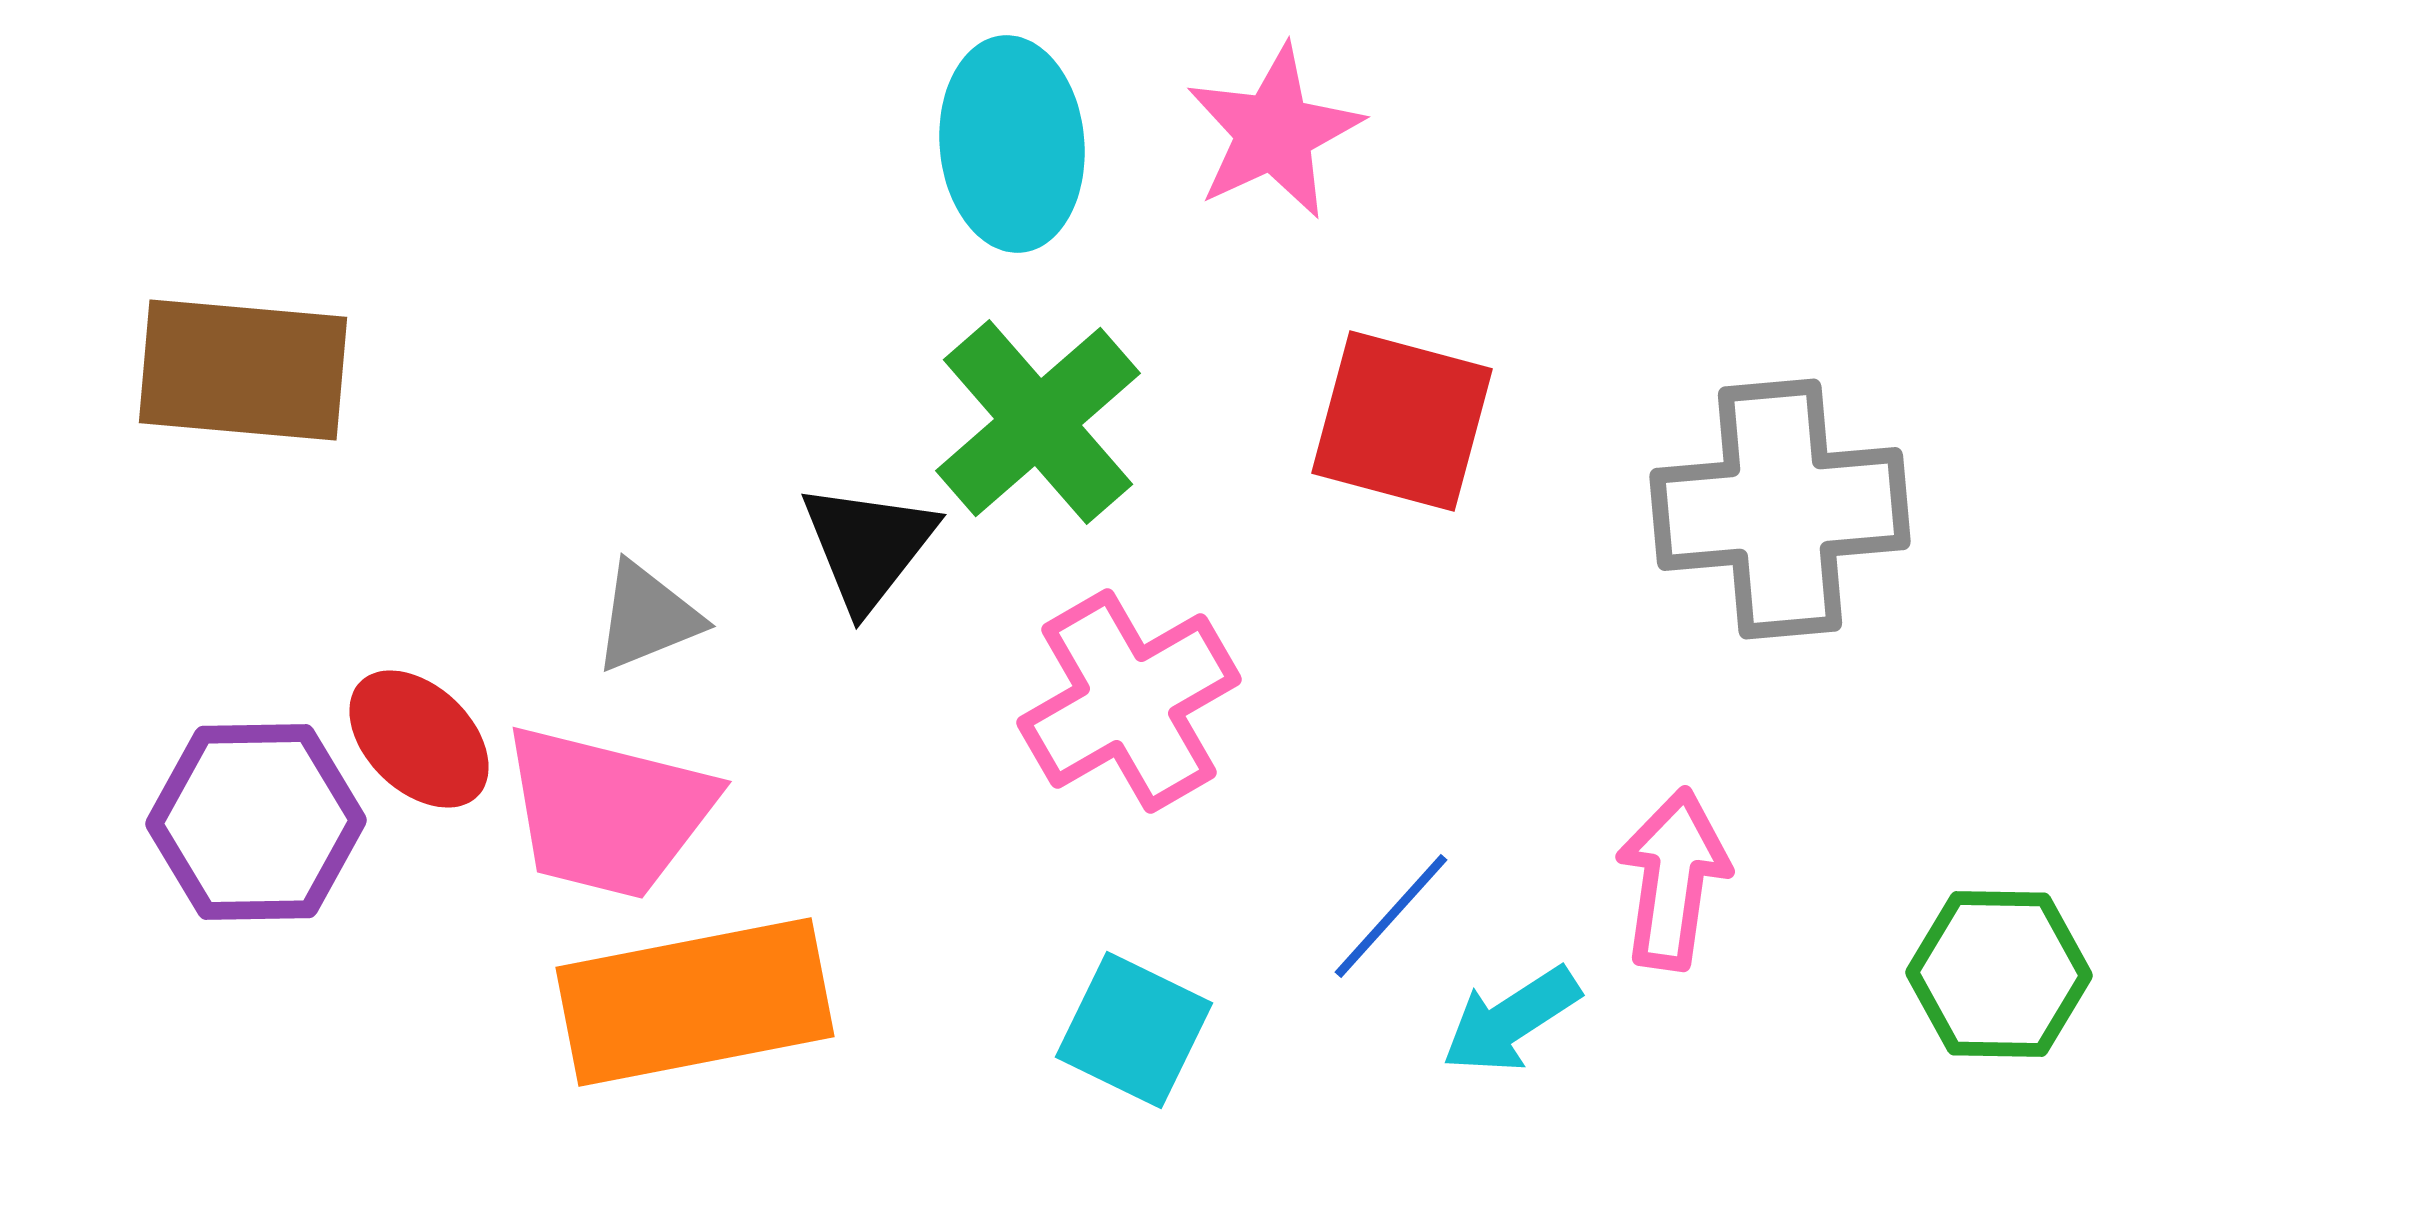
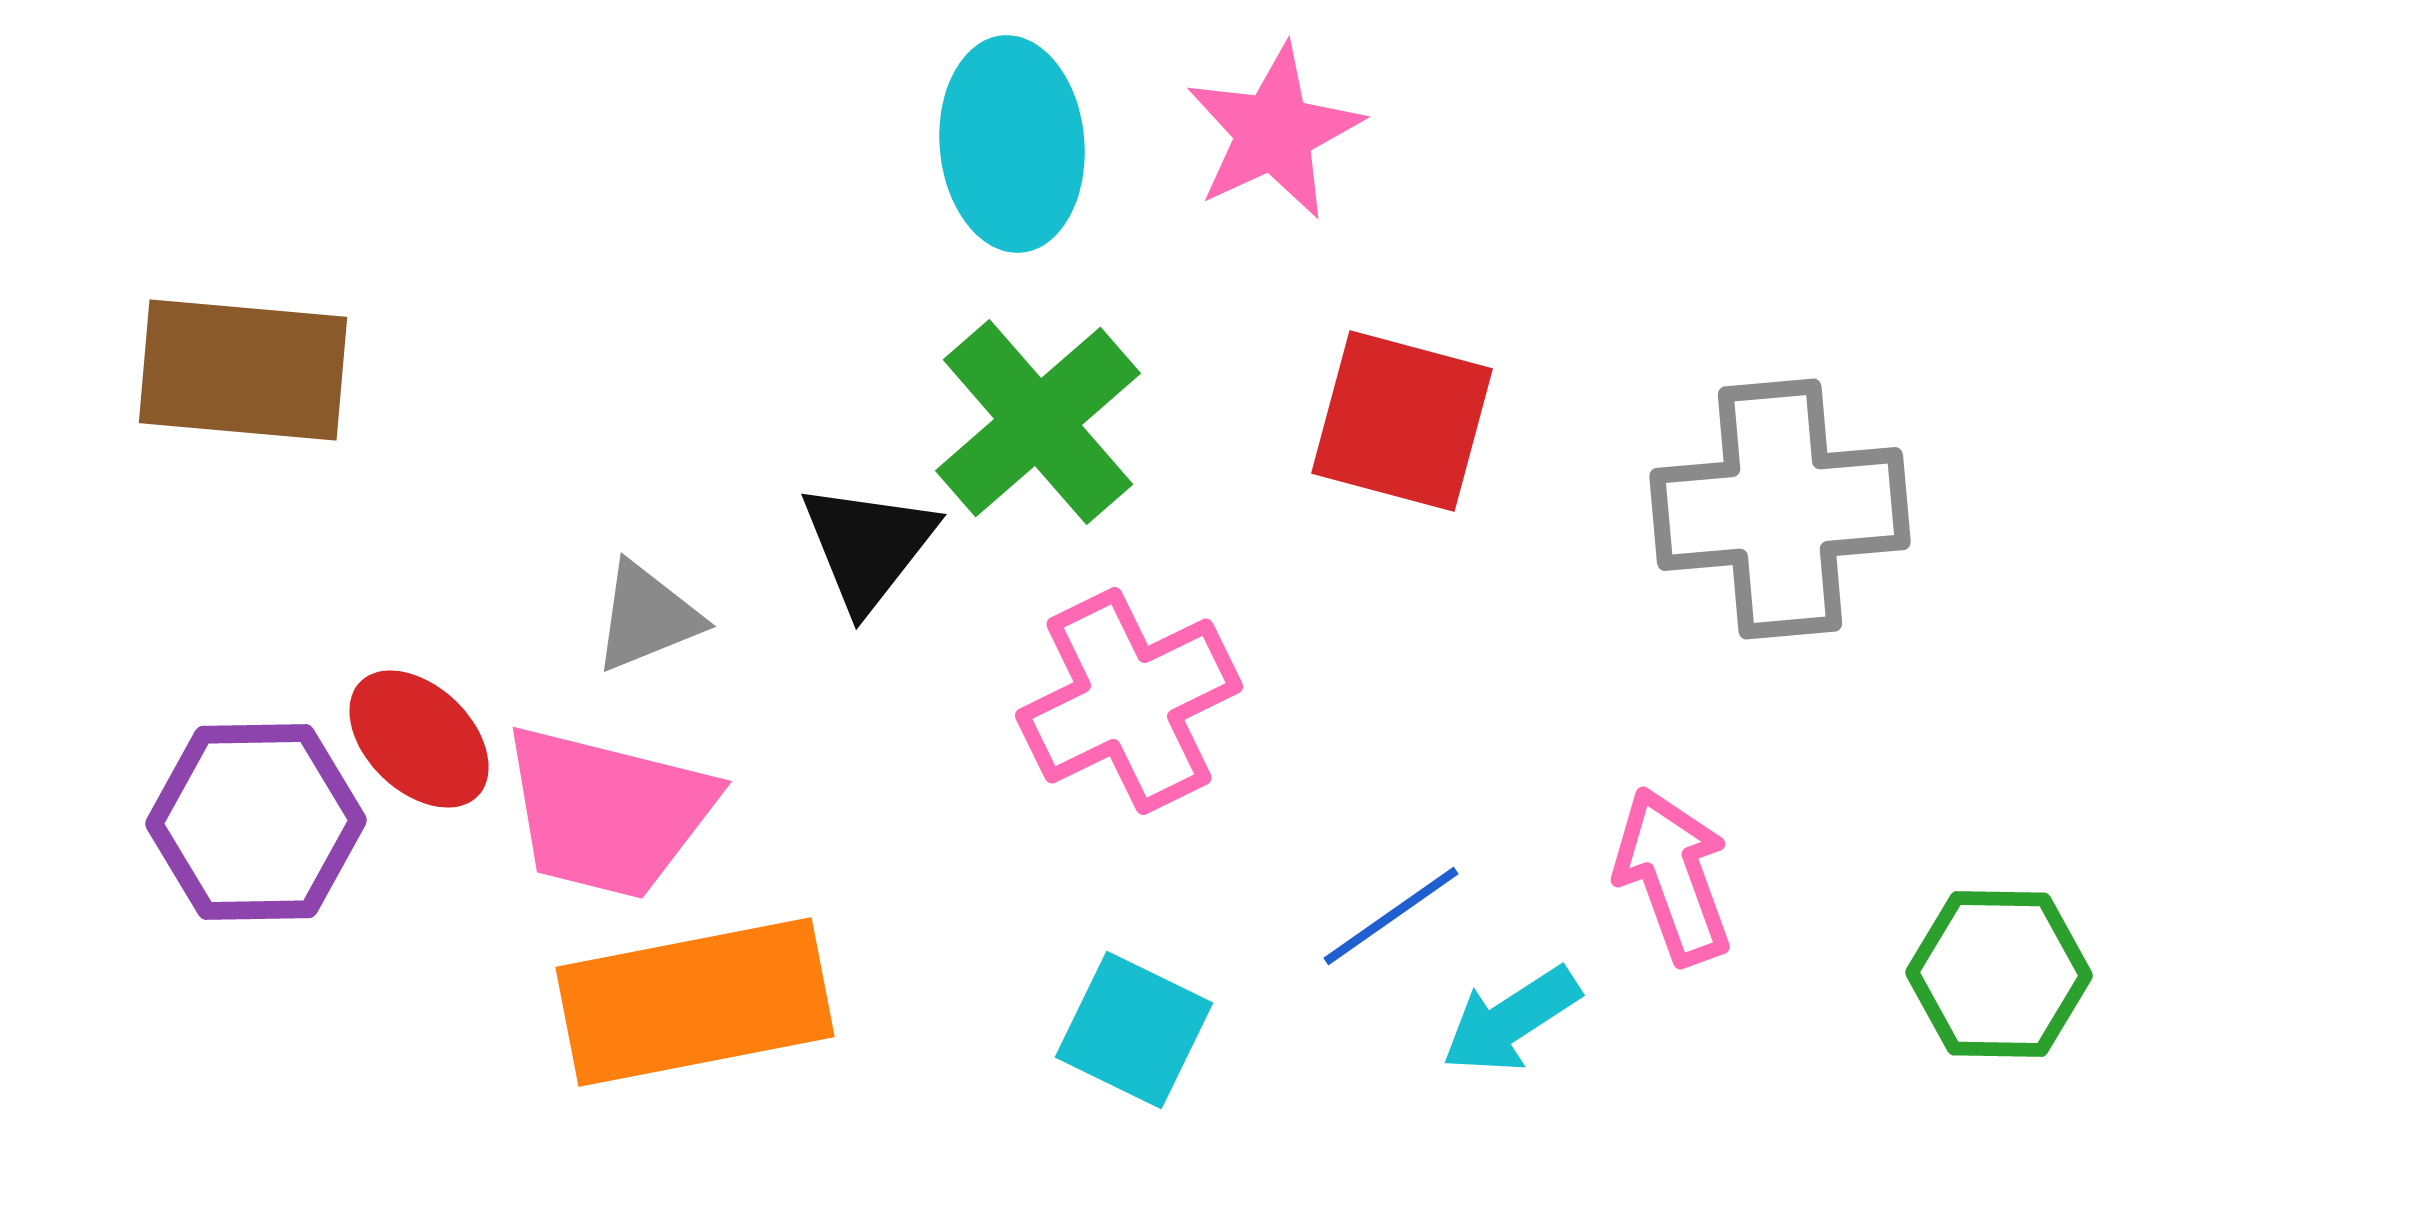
pink cross: rotated 4 degrees clockwise
pink arrow: moved 3 px up; rotated 28 degrees counterclockwise
blue line: rotated 13 degrees clockwise
